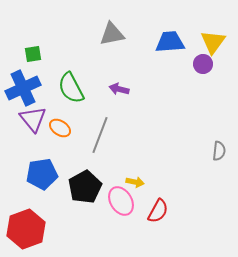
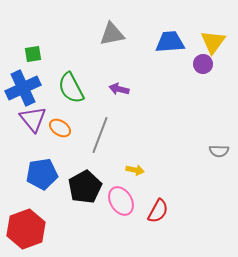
gray semicircle: rotated 84 degrees clockwise
yellow arrow: moved 12 px up
